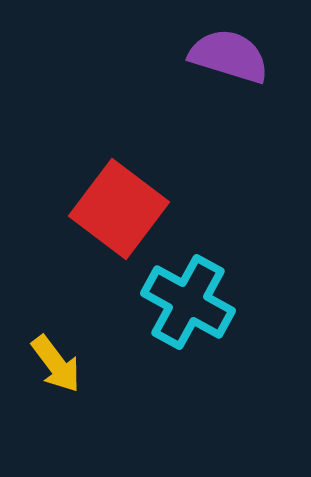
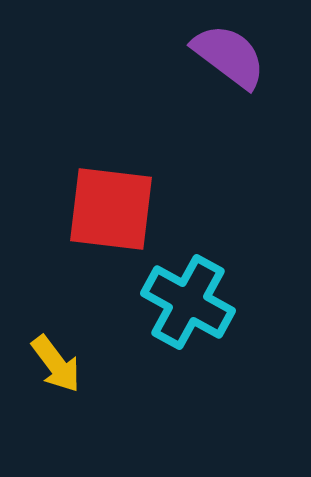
purple semicircle: rotated 20 degrees clockwise
red square: moved 8 px left; rotated 30 degrees counterclockwise
